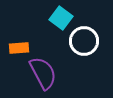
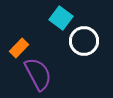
orange rectangle: rotated 42 degrees counterclockwise
purple semicircle: moved 5 px left, 1 px down
